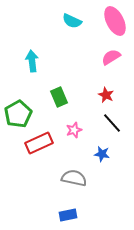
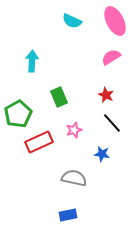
cyan arrow: rotated 10 degrees clockwise
red rectangle: moved 1 px up
